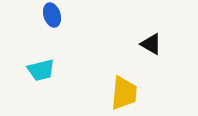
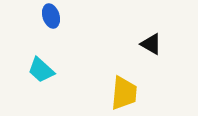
blue ellipse: moved 1 px left, 1 px down
cyan trapezoid: rotated 56 degrees clockwise
